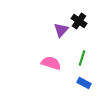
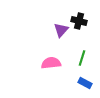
black cross: rotated 21 degrees counterclockwise
pink semicircle: rotated 24 degrees counterclockwise
blue rectangle: moved 1 px right
